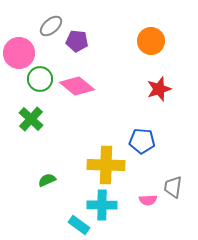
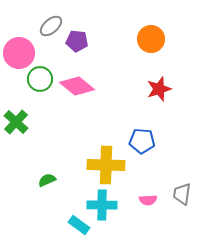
orange circle: moved 2 px up
green cross: moved 15 px left, 3 px down
gray trapezoid: moved 9 px right, 7 px down
